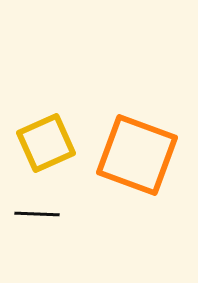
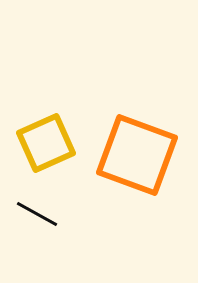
black line: rotated 27 degrees clockwise
